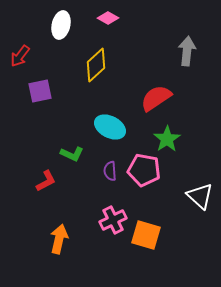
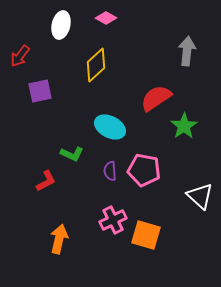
pink diamond: moved 2 px left
green star: moved 17 px right, 13 px up
